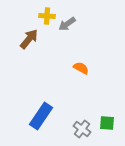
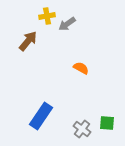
yellow cross: rotated 14 degrees counterclockwise
brown arrow: moved 1 px left, 2 px down
